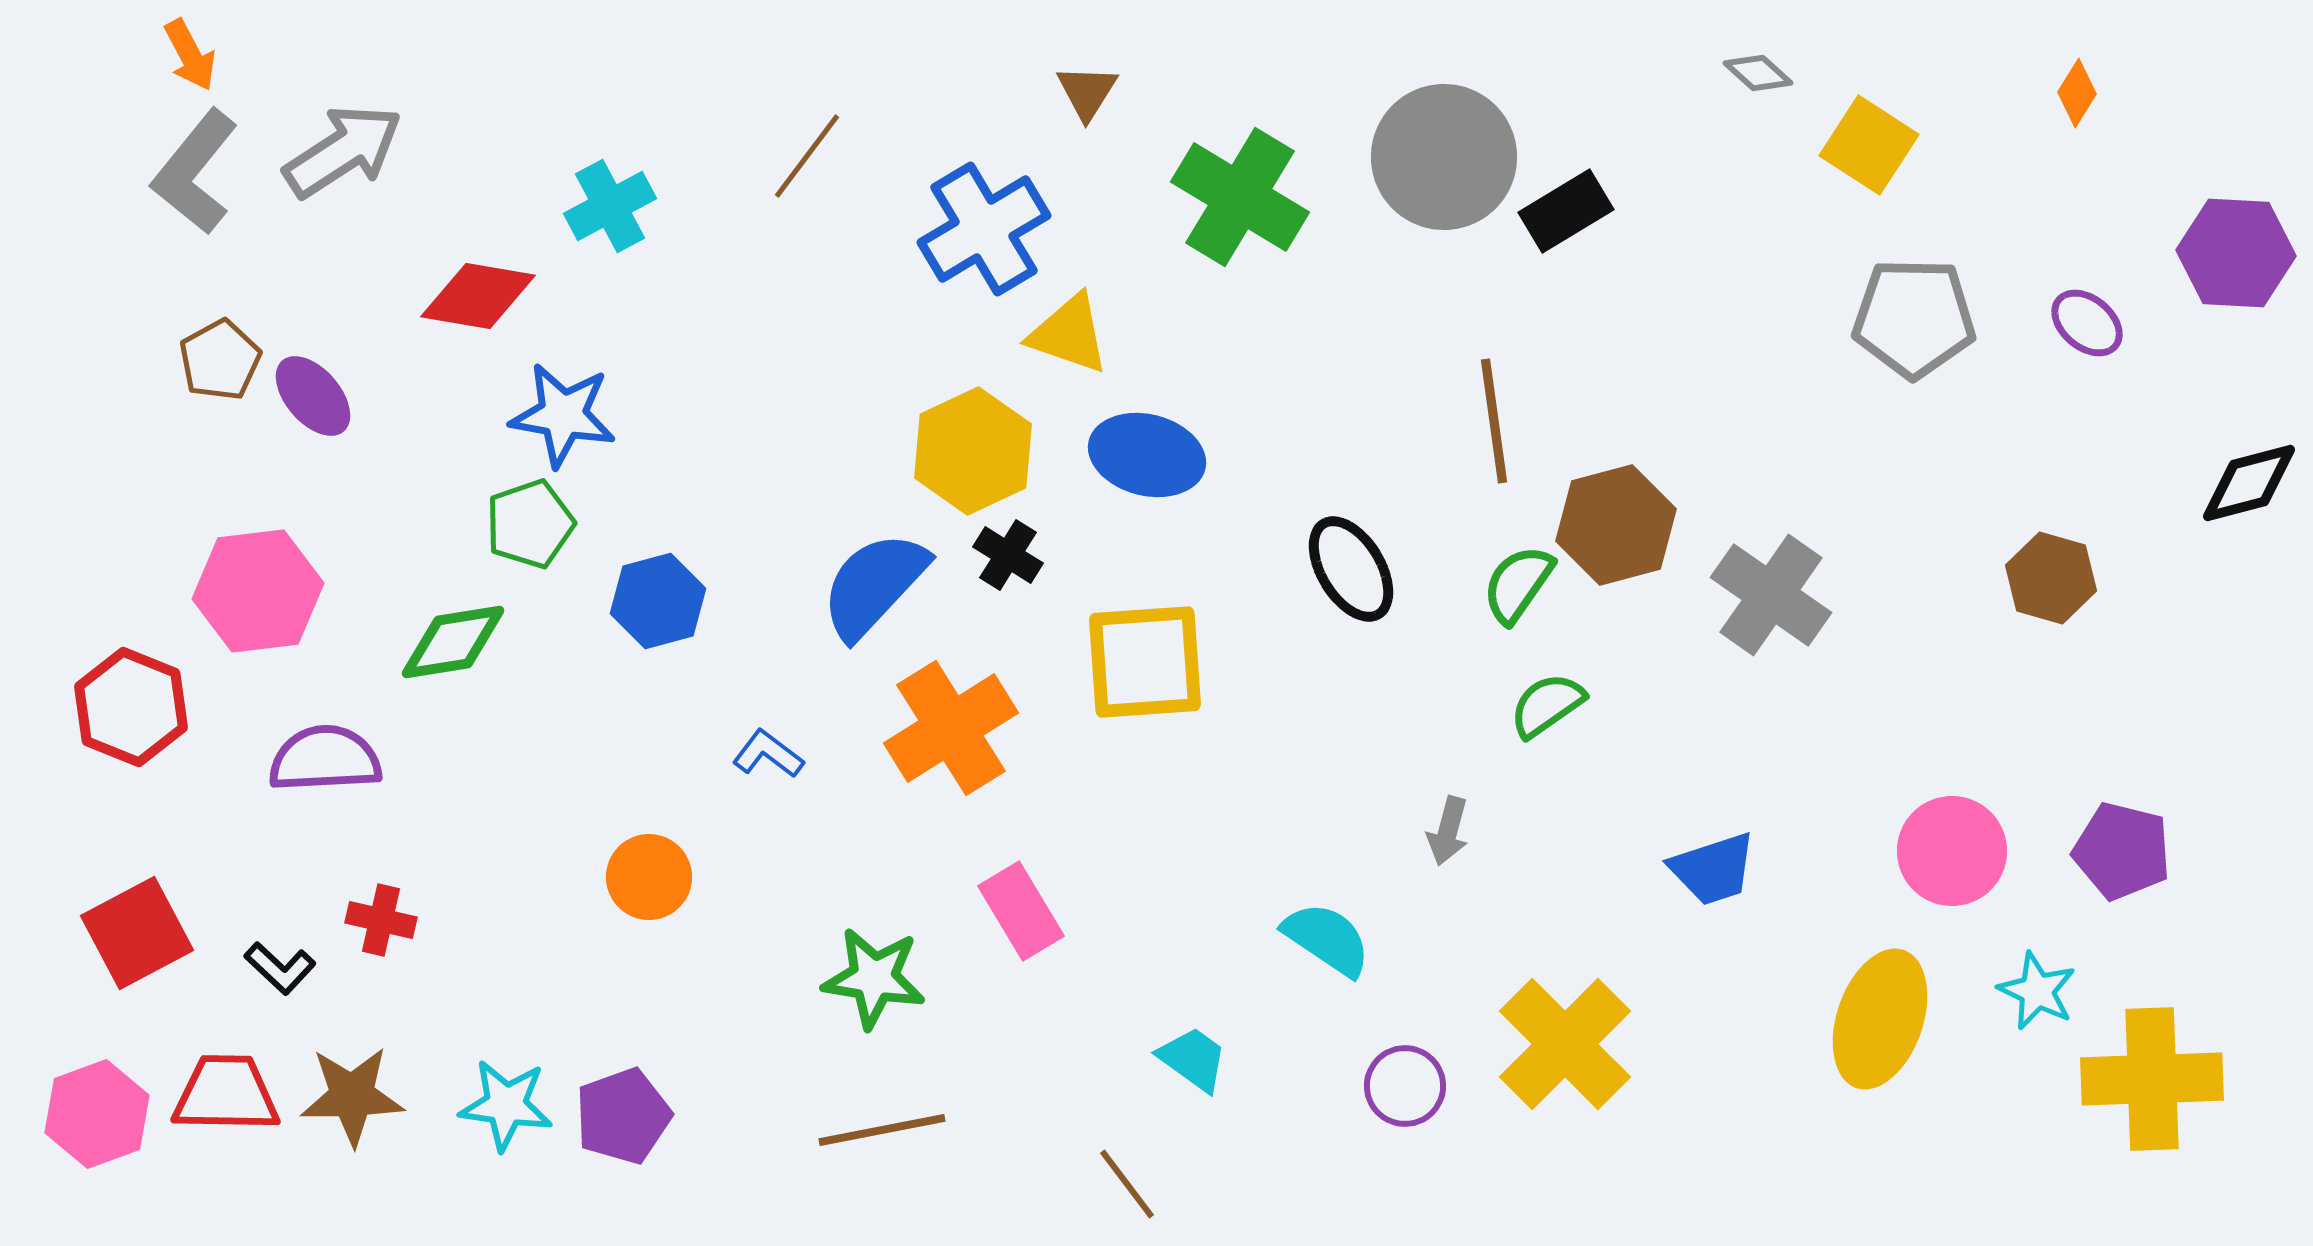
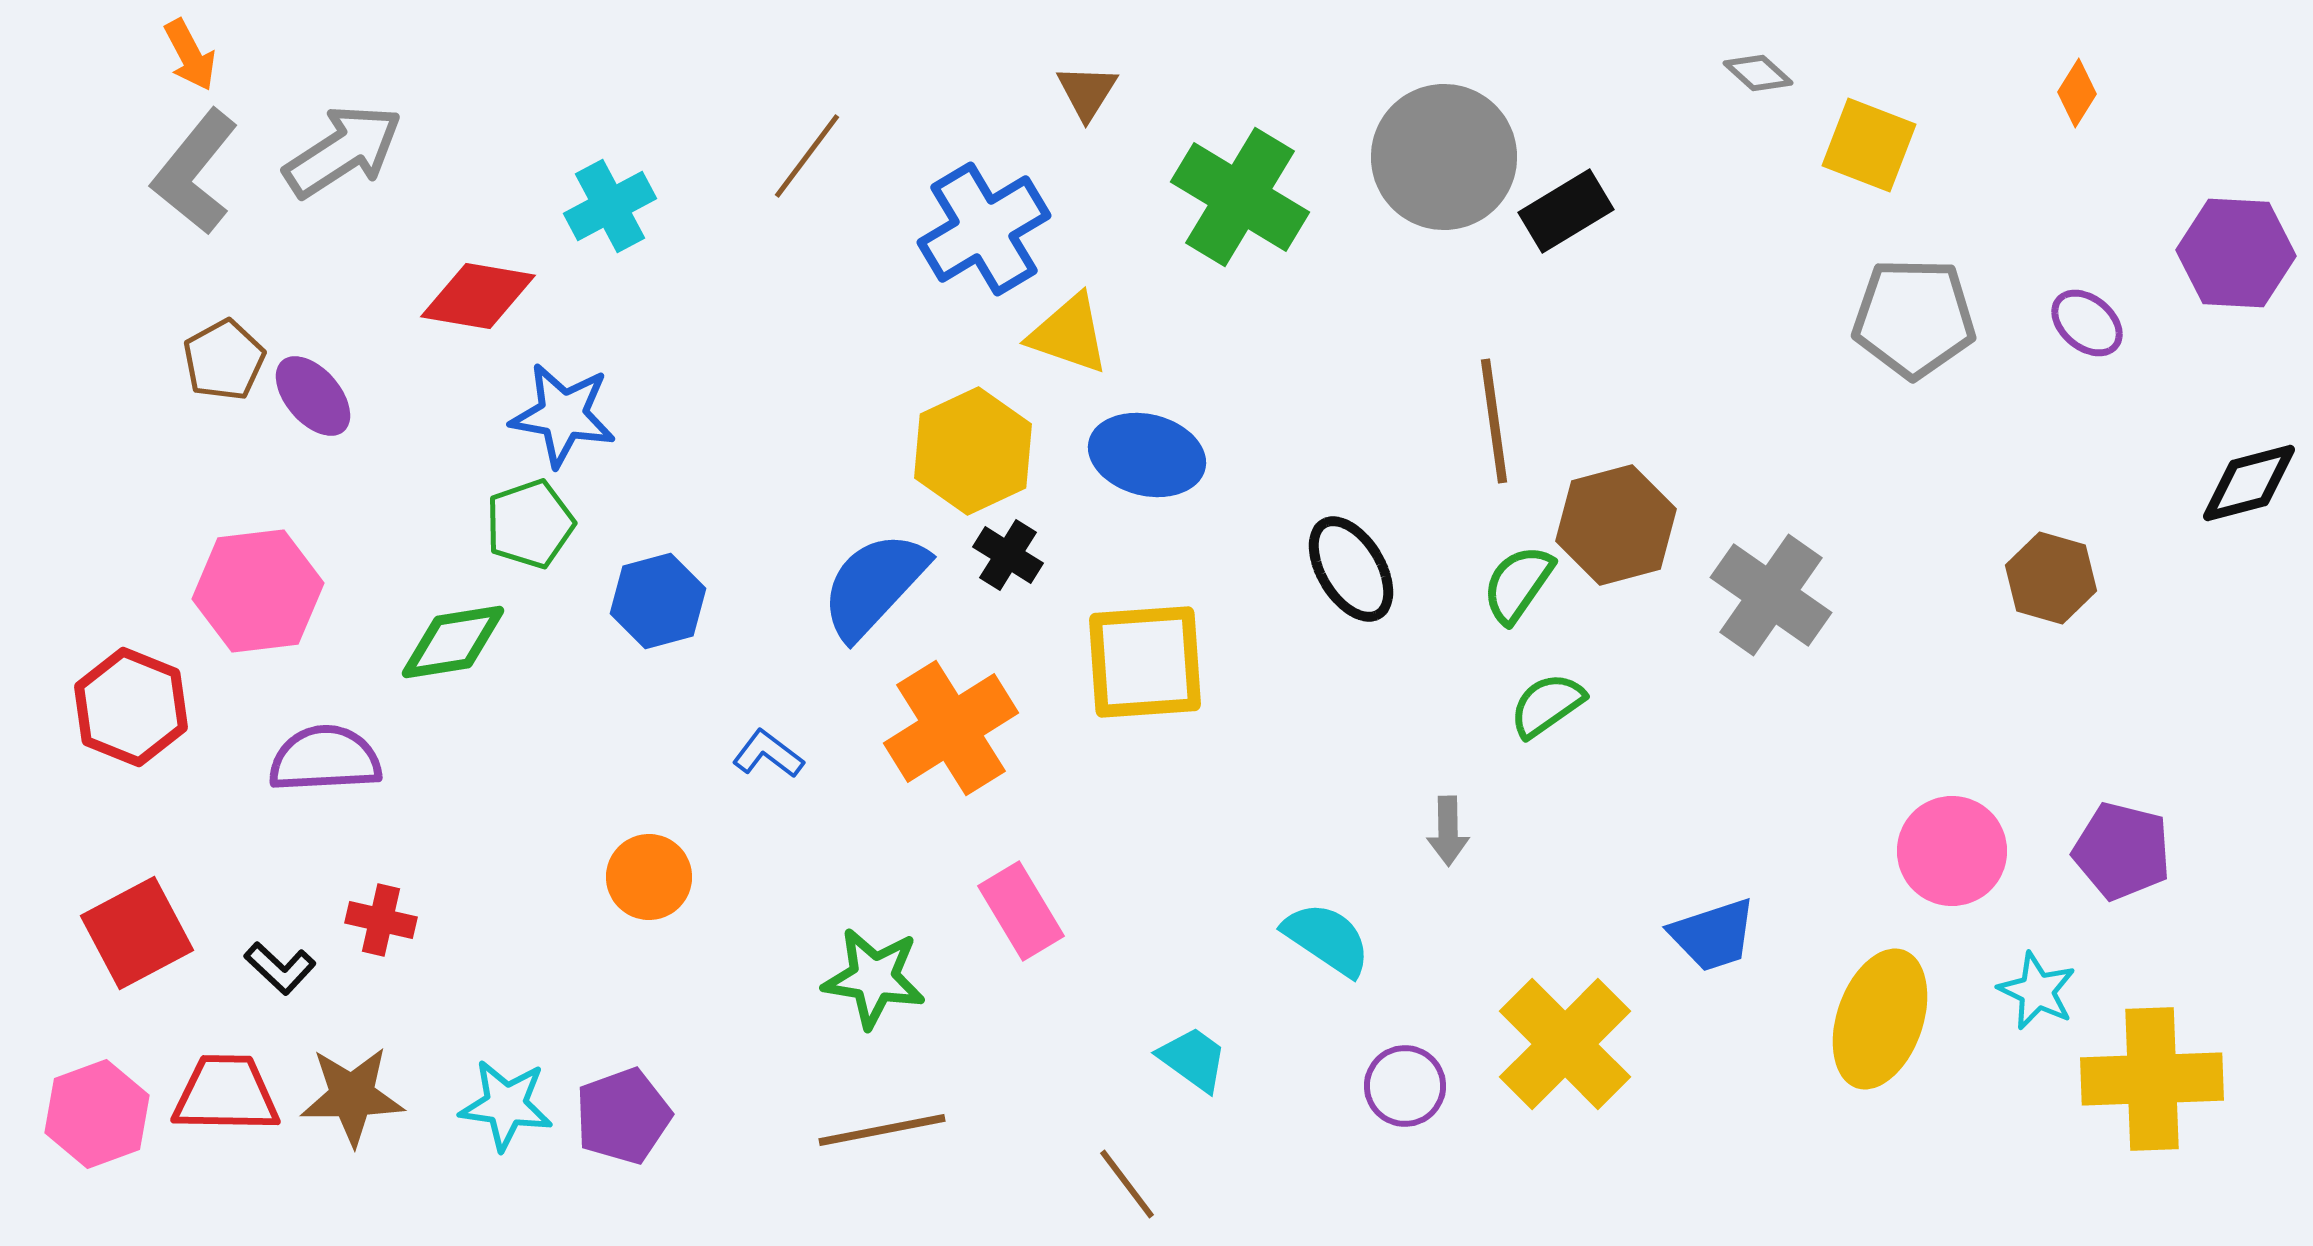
yellow square at (1869, 145): rotated 12 degrees counterclockwise
brown pentagon at (220, 360): moved 4 px right
gray arrow at (1448, 831): rotated 16 degrees counterclockwise
blue trapezoid at (1713, 869): moved 66 px down
